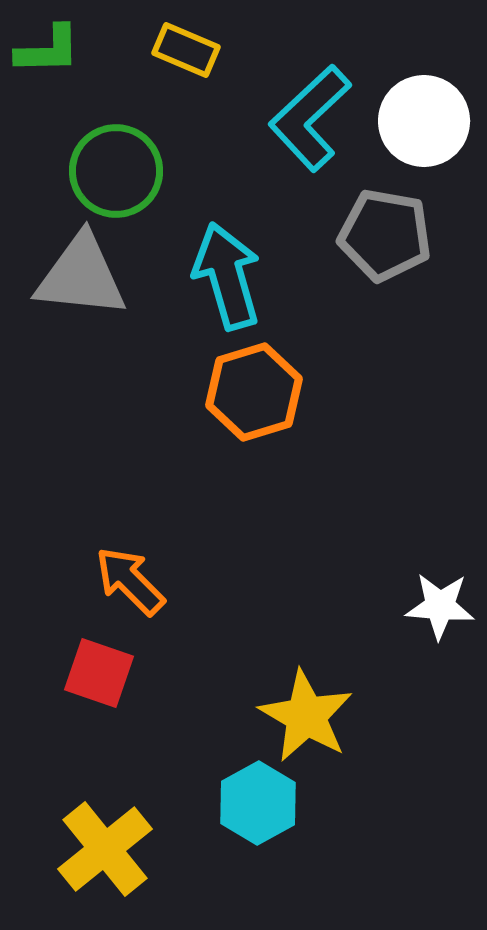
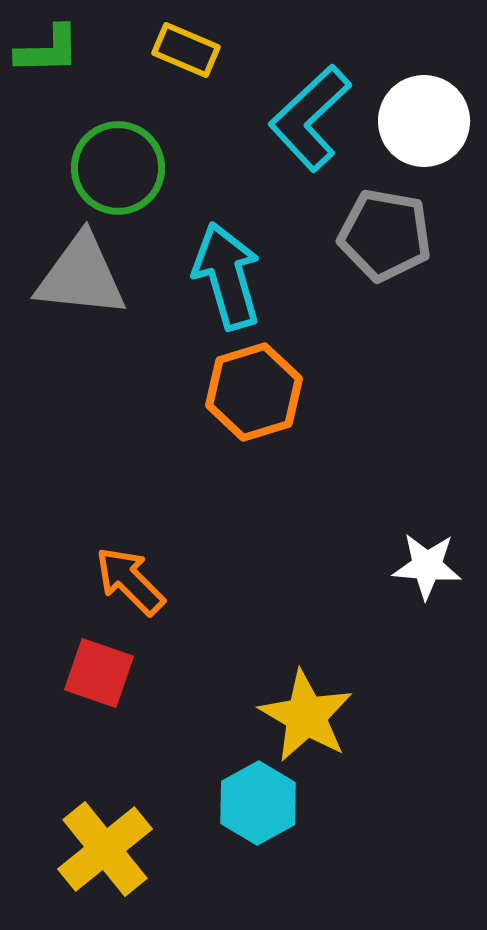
green circle: moved 2 px right, 3 px up
white star: moved 13 px left, 40 px up
